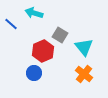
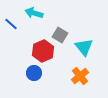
orange cross: moved 4 px left, 2 px down; rotated 12 degrees clockwise
